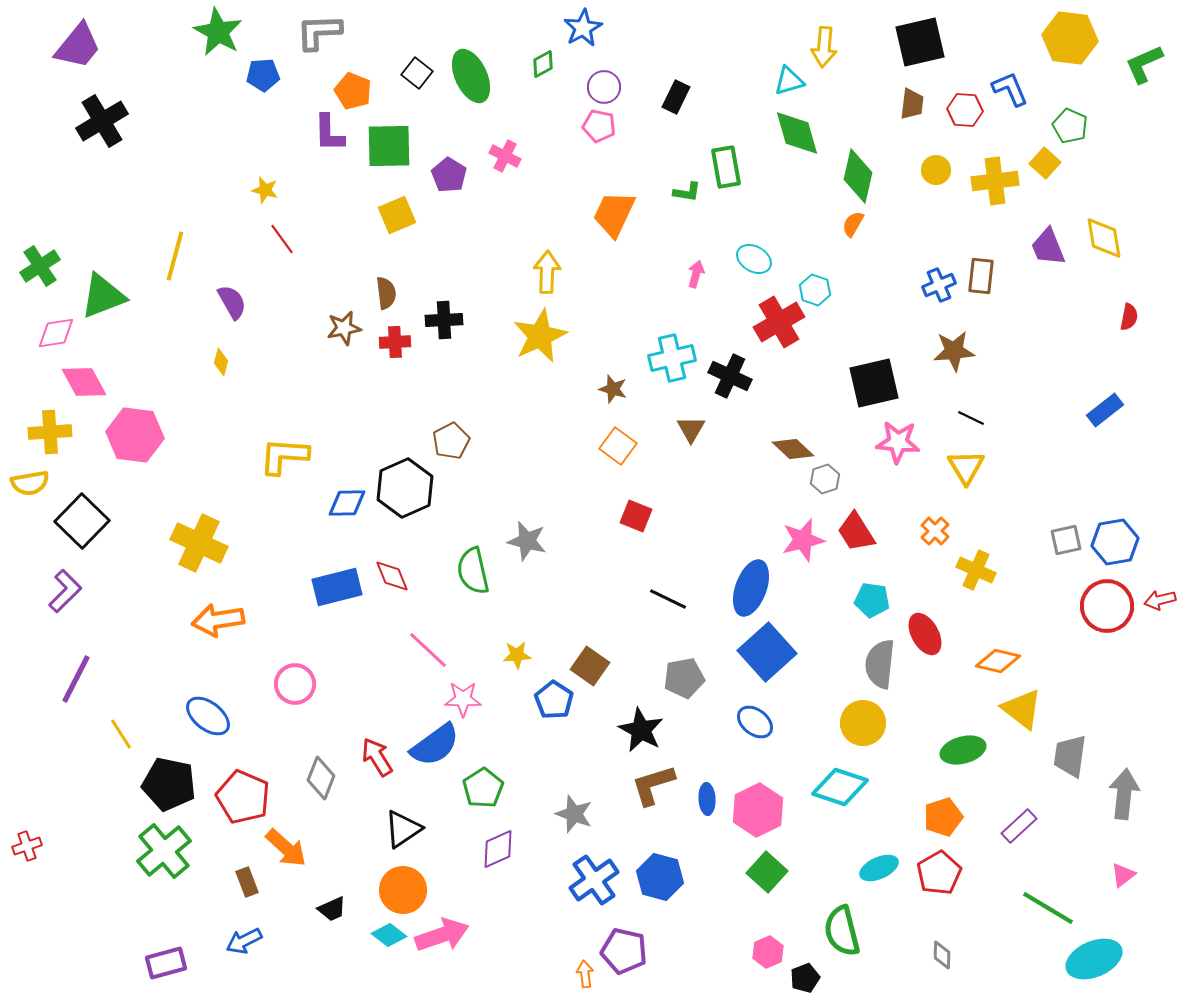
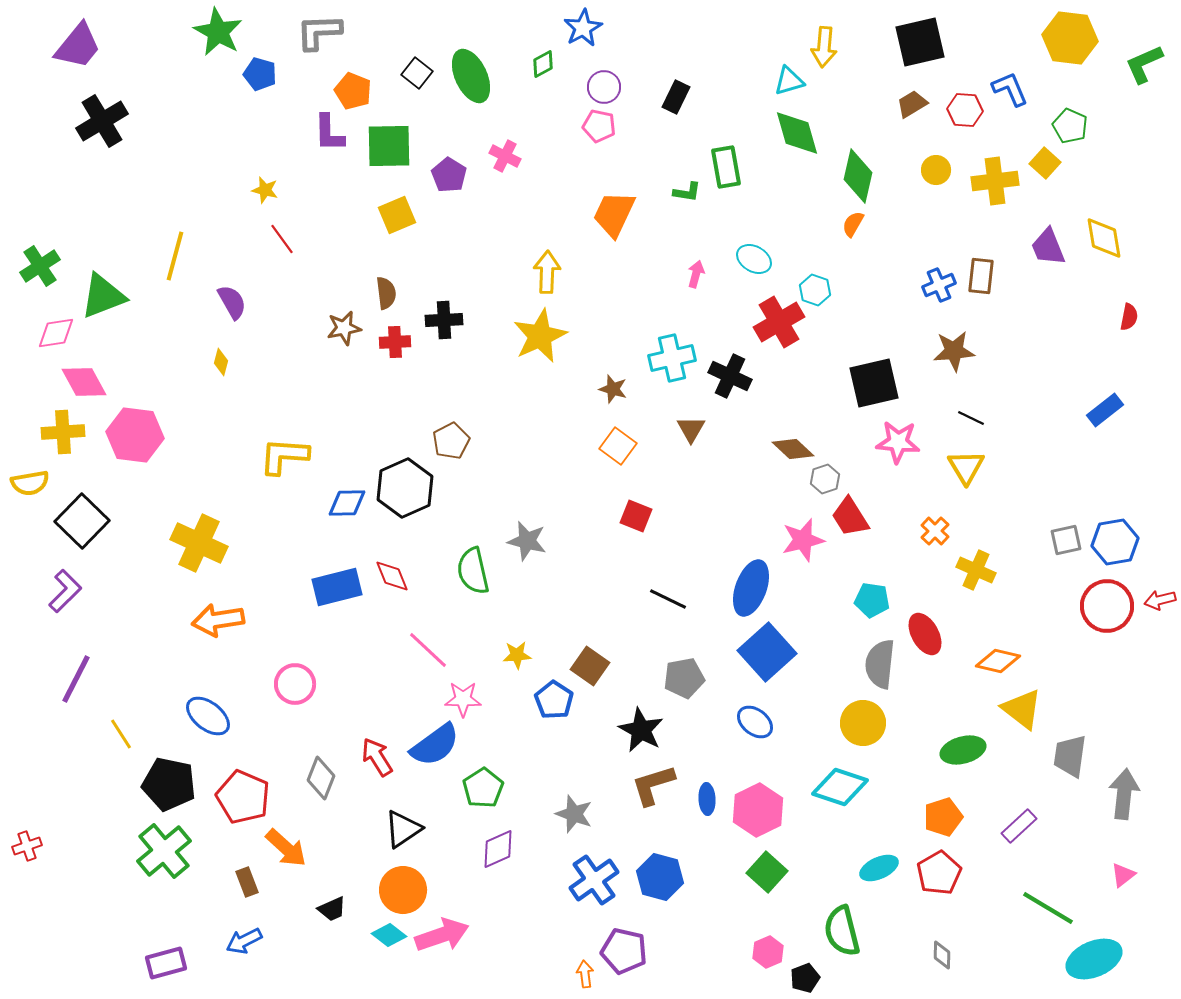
blue pentagon at (263, 75): moved 3 px left, 1 px up; rotated 20 degrees clockwise
brown trapezoid at (912, 104): rotated 128 degrees counterclockwise
yellow cross at (50, 432): moved 13 px right
red trapezoid at (856, 532): moved 6 px left, 15 px up
